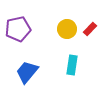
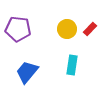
purple pentagon: rotated 20 degrees clockwise
